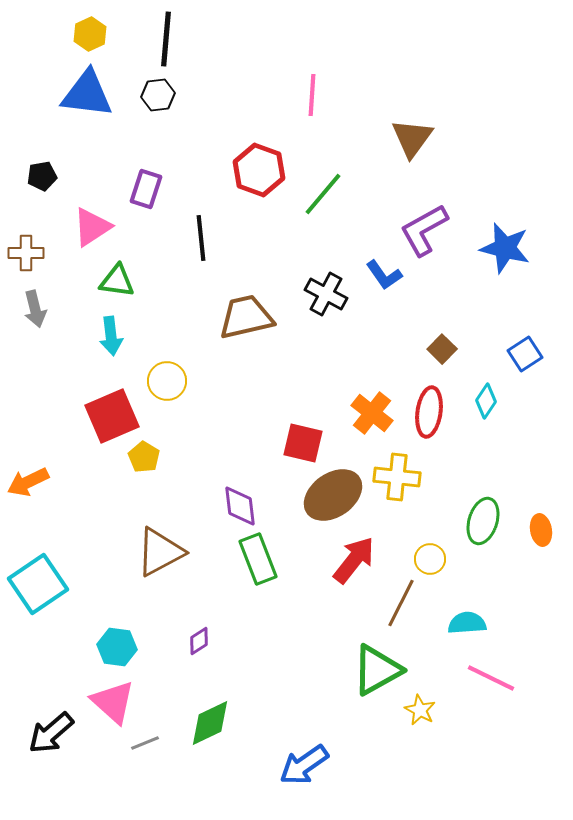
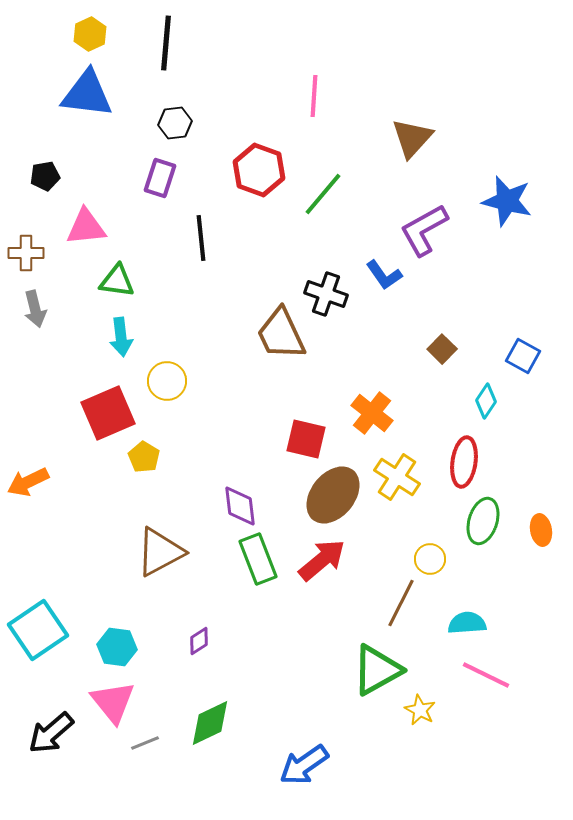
black line at (166, 39): moved 4 px down
black hexagon at (158, 95): moved 17 px right, 28 px down
pink line at (312, 95): moved 2 px right, 1 px down
brown triangle at (412, 138): rotated 6 degrees clockwise
black pentagon at (42, 176): moved 3 px right
purple rectangle at (146, 189): moved 14 px right, 11 px up
pink triangle at (92, 227): moved 6 px left; rotated 27 degrees clockwise
blue star at (505, 248): moved 2 px right, 47 px up
black cross at (326, 294): rotated 9 degrees counterclockwise
brown trapezoid at (246, 317): moved 35 px right, 17 px down; rotated 102 degrees counterclockwise
cyan arrow at (111, 336): moved 10 px right, 1 px down
blue square at (525, 354): moved 2 px left, 2 px down; rotated 28 degrees counterclockwise
red ellipse at (429, 412): moved 35 px right, 50 px down
red square at (112, 416): moved 4 px left, 3 px up
red square at (303, 443): moved 3 px right, 4 px up
yellow cross at (397, 477): rotated 27 degrees clockwise
brown ellipse at (333, 495): rotated 16 degrees counterclockwise
red arrow at (354, 560): moved 32 px left; rotated 12 degrees clockwise
cyan square at (38, 584): moved 46 px down
pink line at (491, 678): moved 5 px left, 3 px up
pink triangle at (113, 702): rotated 9 degrees clockwise
